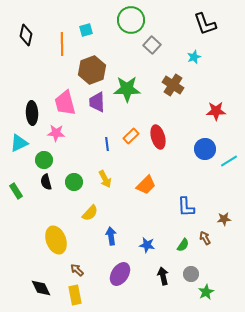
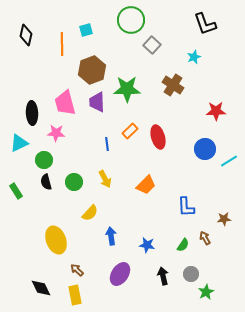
orange rectangle at (131, 136): moved 1 px left, 5 px up
